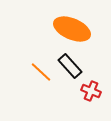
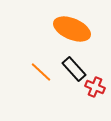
black rectangle: moved 4 px right, 3 px down
red cross: moved 4 px right, 4 px up
